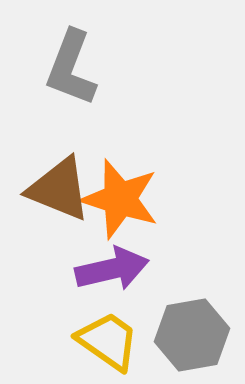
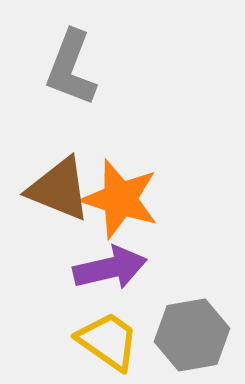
purple arrow: moved 2 px left, 1 px up
